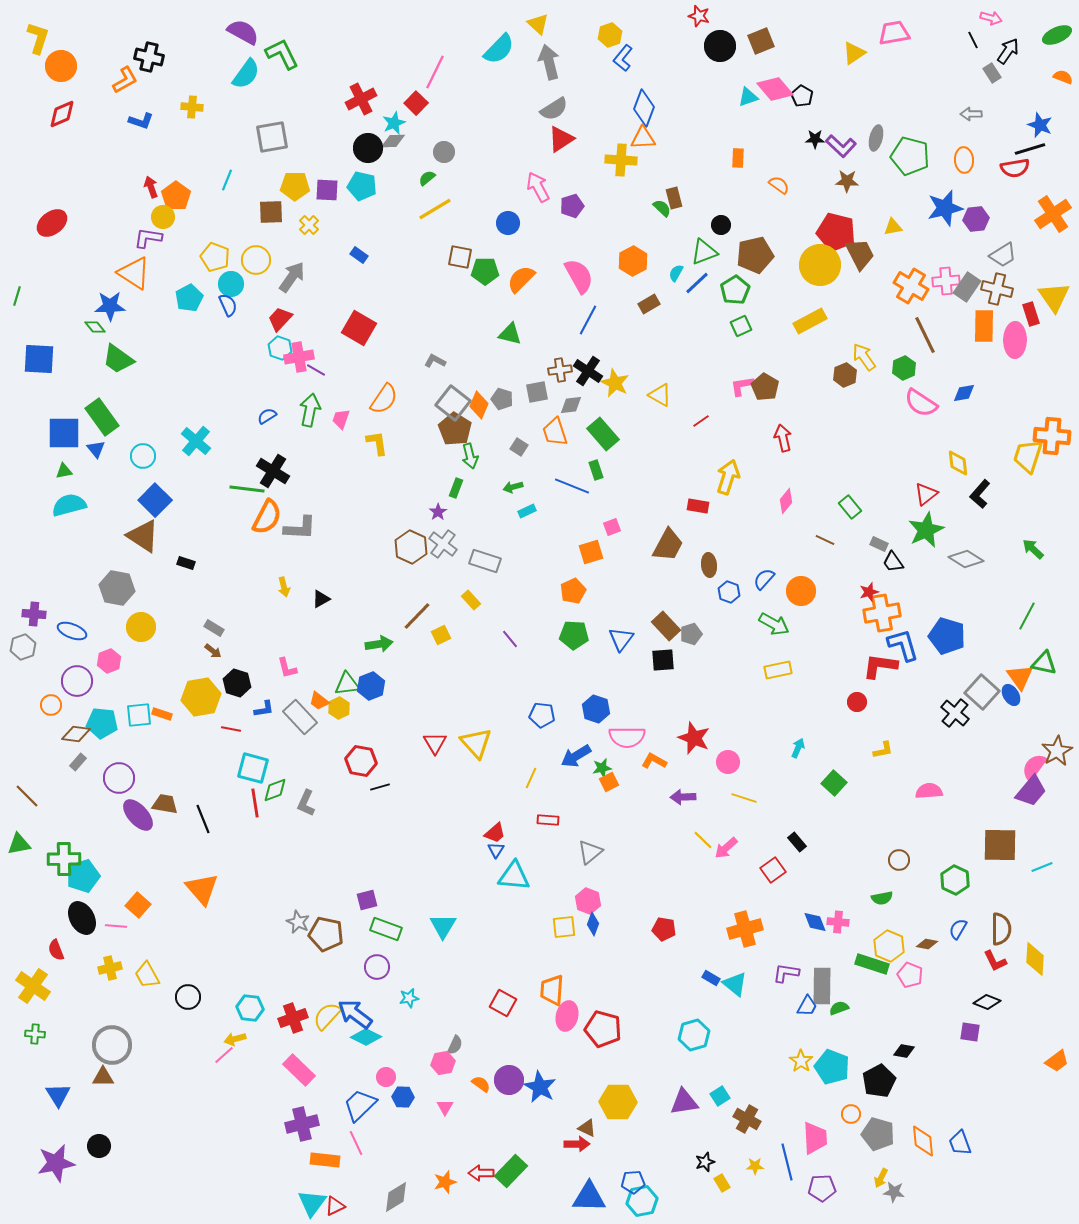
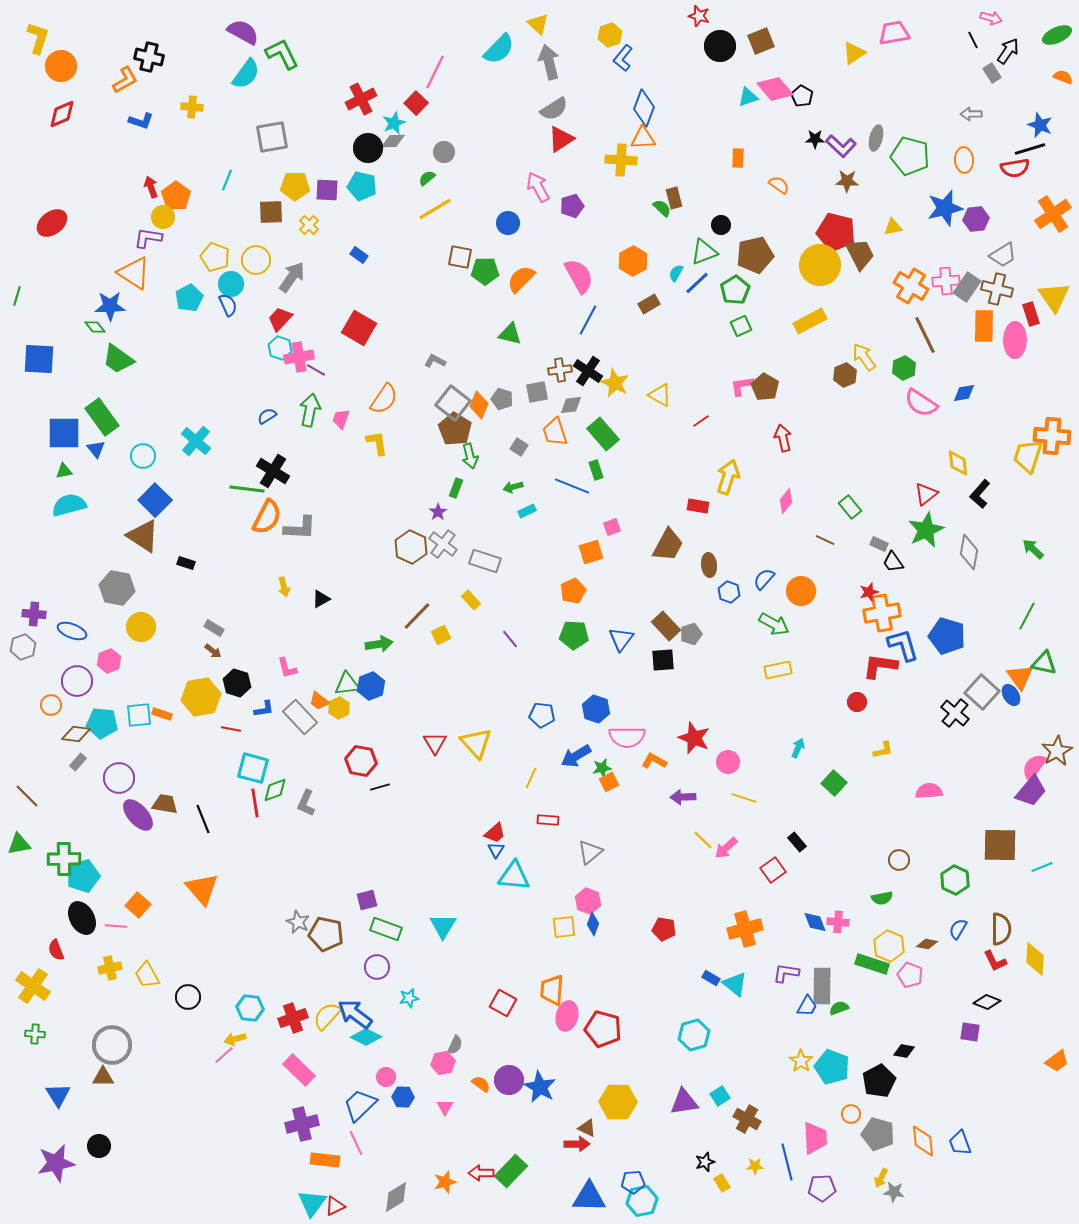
gray diamond at (966, 559): moved 3 px right, 7 px up; rotated 68 degrees clockwise
